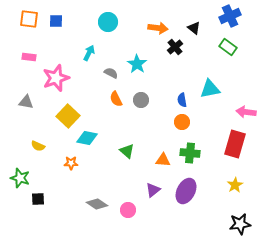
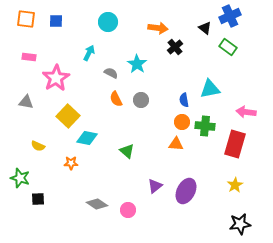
orange square: moved 3 px left
black triangle: moved 11 px right
pink star: rotated 12 degrees counterclockwise
blue semicircle: moved 2 px right
green cross: moved 15 px right, 27 px up
orange triangle: moved 13 px right, 16 px up
purple triangle: moved 2 px right, 4 px up
